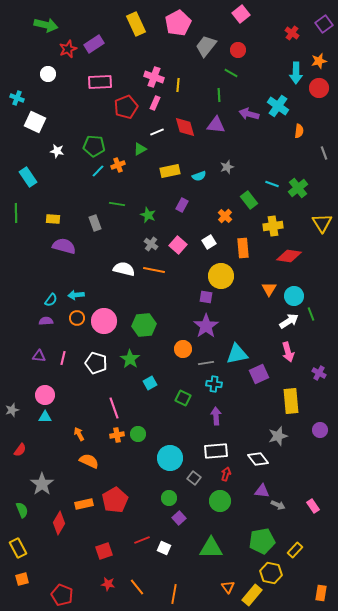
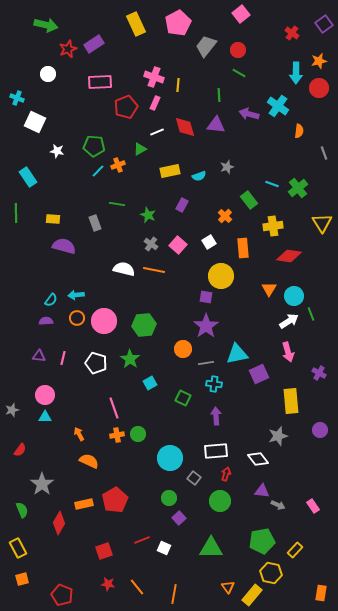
green line at (231, 73): moved 8 px right
